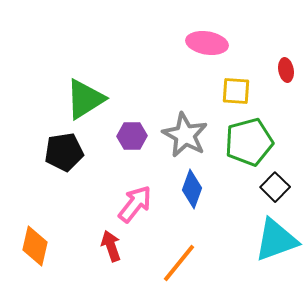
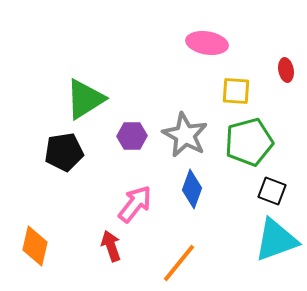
black square: moved 3 px left, 4 px down; rotated 24 degrees counterclockwise
